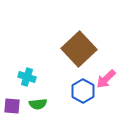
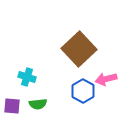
pink arrow: rotated 30 degrees clockwise
